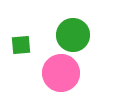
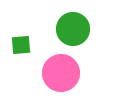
green circle: moved 6 px up
